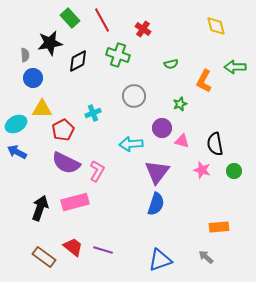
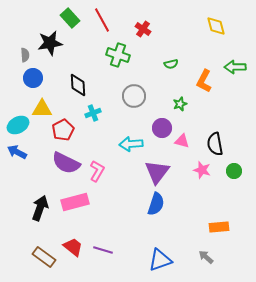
black diamond: moved 24 px down; rotated 65 degrees counterclockwise
cyan ellipse: moved 2 px right, 1 px down
